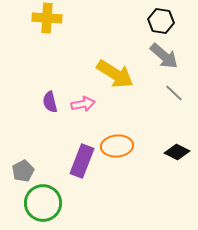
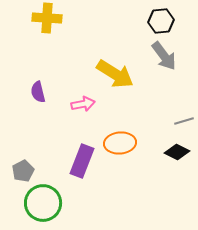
black hexagon: rotated 15 degrees counterclockwise
gray arrow: rotated 12 degrees clockwise
gray line: moved 10 px right, 28 px down; rotated 60 degrees counterclockwise
purple semicircle: moved 12 px left, 10 px up
orange ellipse: moved 3 px right, 3 px up
